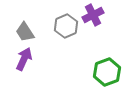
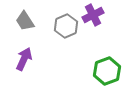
gray trapezoid: moved 11 px up
green hexagon: moved 1 px up
